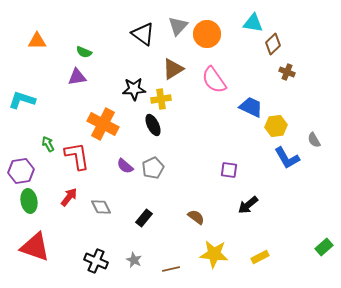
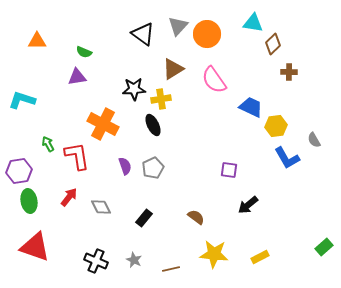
brown cross: moved 2 px right; rotated 21 degrees counterclockwise
purple semicircle: rotated 150 degrees counterclockwise
purple hexagon: moved 2 px left
